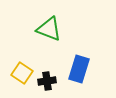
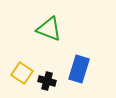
black cross: rotated 24 degrees clockwise
